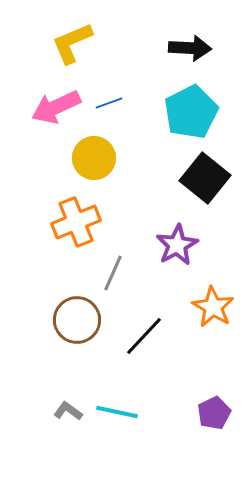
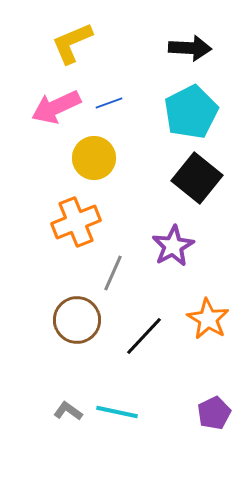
black square: moved 8 px left
purple star: moved 4 px left, 1 px down
orange star: moved 5 px left, 12 px down
